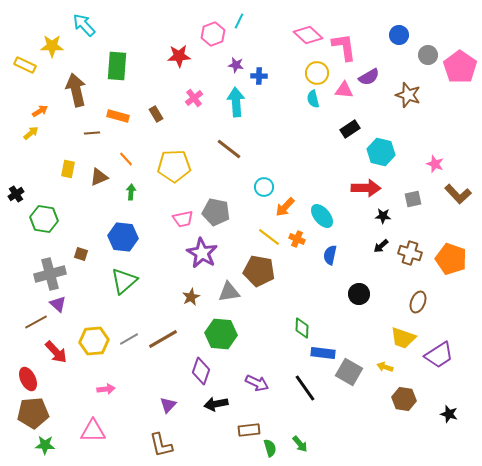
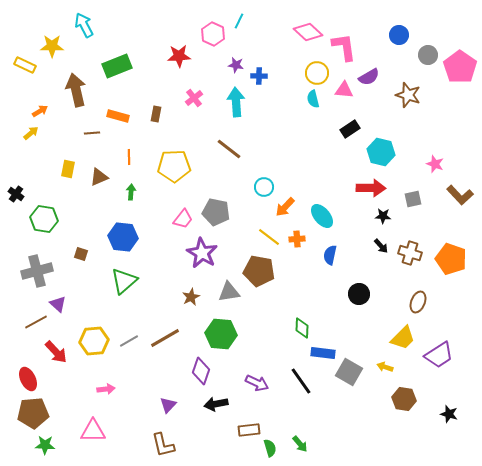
cyan arrow at (84, 25): rotated 15 degrees clockwise
pink hexagon at (213, 34): rotated 15 degrees counterclockwise
pink diamond at (308, 35): moved 3 px up
green rectangle at (117, 66): rotated 64 degrees clockwise
brown rectangle at (156, 114): rotated 42 degrees clockwise
orange line at (126, 159): moved 3 px right, 2 px up; rotated 42 degrees clockwise
red arrow at (366, 188): moved 5 px right
black cross at (16, 194): rotated 21 degrees counterclockwise
brown L-shape at (458, 194): moved 2 px right, 1 px down
pink trapezoid at (183, 219): rotated 40 degrees counterclockwise
orange cross at (297, 239): rotated 28 degrees counterclockwise
black arrow at (381, 246): rotated 91 degrees counterclockwise
gray cross at (50, 274): moved 13 px left, 3 px up
yellow trapezoid at (403, 338): rotated 64 degrees counterclockwise
gray line at (129, 339): moved 2 px down
brown line at (163, 339): moved 2 px right, 1 px up
black line at (305, 388): moved 4 px left, 7 px up
brown L-shape at (161, 445): moved 2 px right
